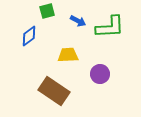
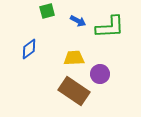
blue diamond: moved 13 px down
yellow trapezoid: moved 6 px right, 3 px down
brown rectangle: moved 20 px right
